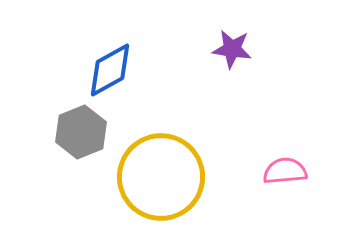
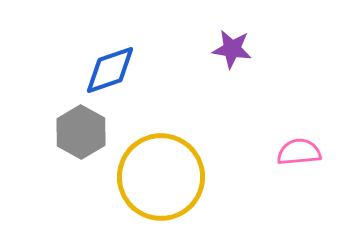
blue diamond: rotated 10 degrees clockwise
gray hexagon: rotated 9 degrees counterclockwise
pink semicircle: moved 14 px right, 19 px up
